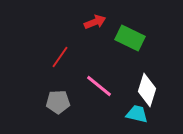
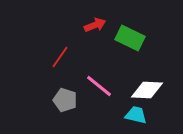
red arrow: moved 3 px down
white diamond: rotated 76 degrees clockwise
gray pentagon: moved 7 px right, 2 px up; rotated 20 degrees clockwise
cyan trapezoid: moved 1 px left, 1 px down
